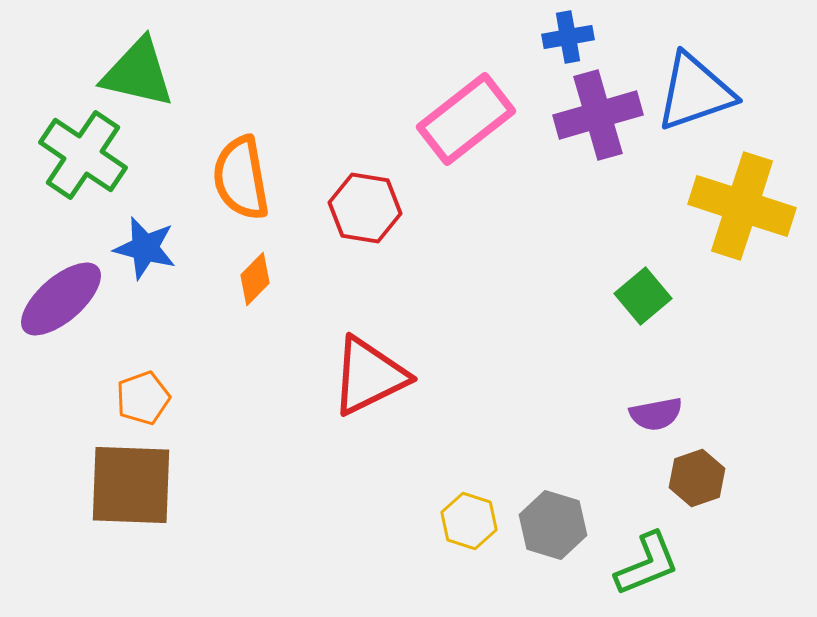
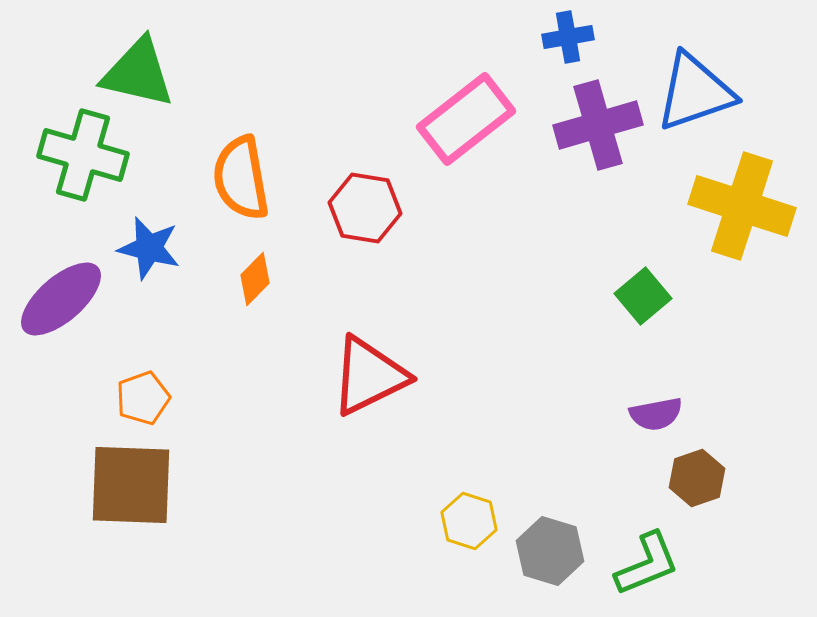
purple cross: moved 10 px down
green cross: rotated 18 degrees counterclockwise
blue star: moved 4 px right
gray hexagon: moved 3 px left, 26 px down
